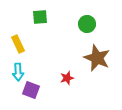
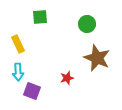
purple square: moved 1 px right, 1 px down
